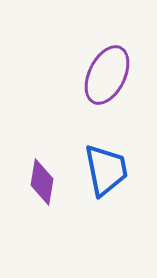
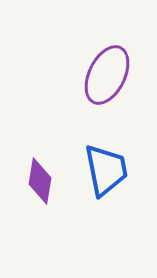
purple diamond: moved 2 px left, 1 px up
